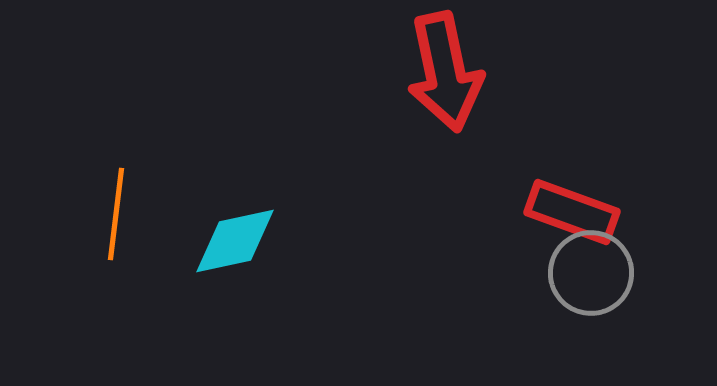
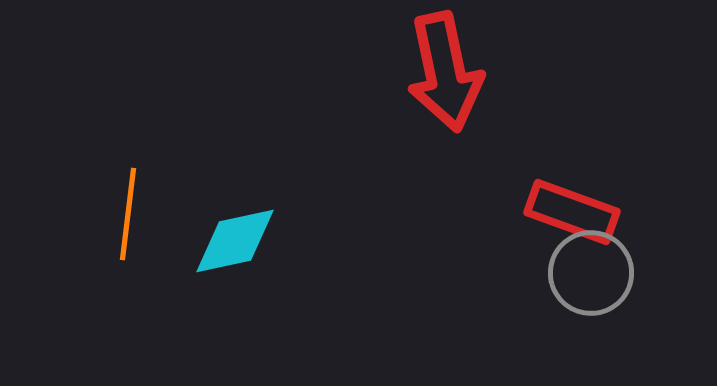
orange line: moved 12 px right
